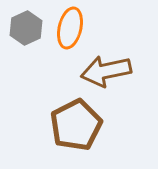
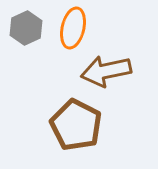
orange ellipse: moved 3 px right
brown pentagon: rotated 18 degrees counterclockwise
